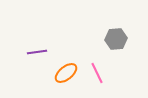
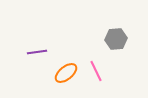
pink line: moved 1 px left, 2 px up
